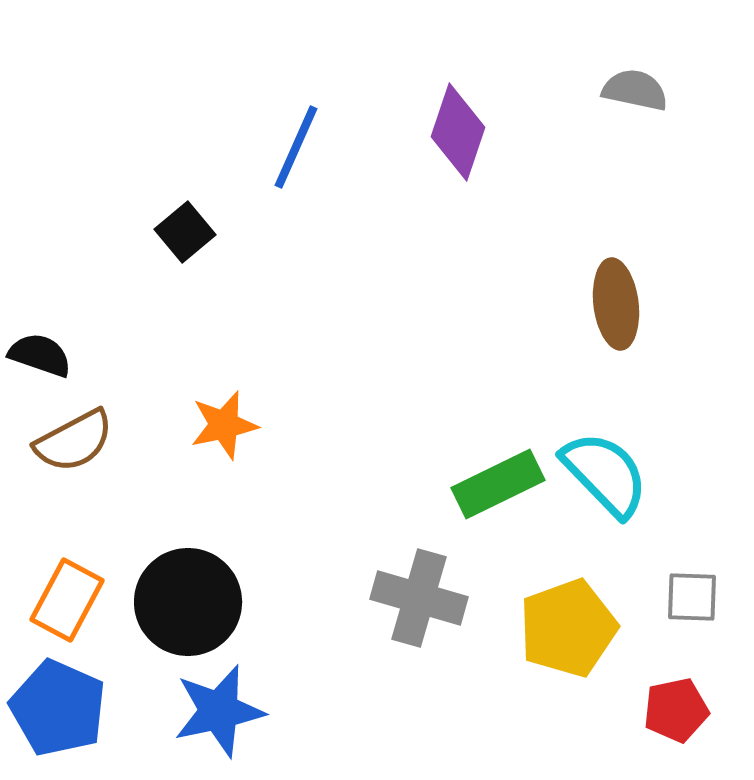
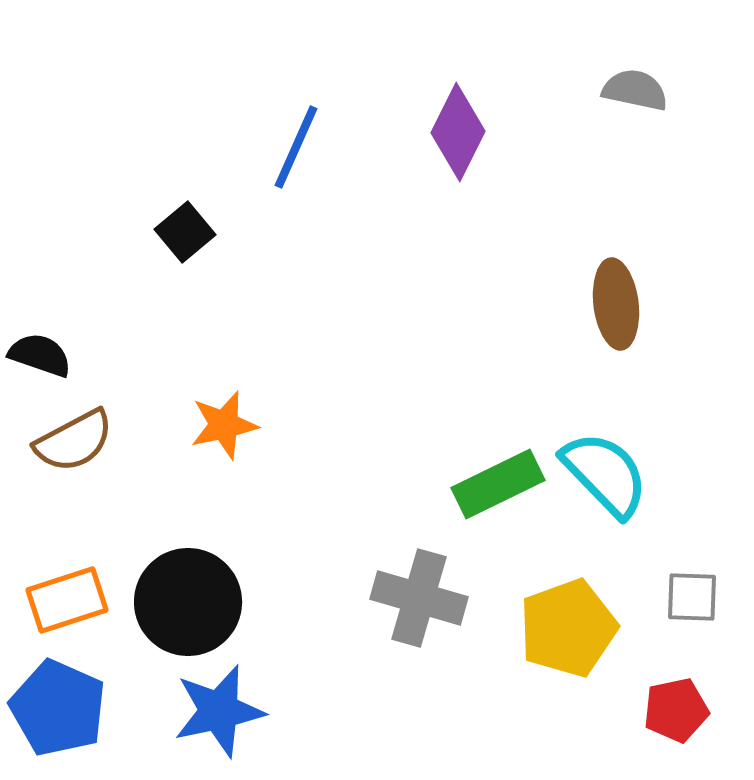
purple diamond: rotated 8 degrees clockwise
orange rectangle: rotated 44 degrees clockwise
